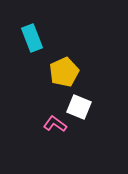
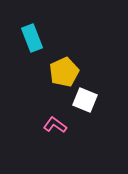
white square: moved 6 px right, 7 px up
pink L-shape: moved 1 px down
